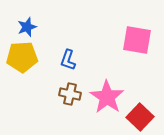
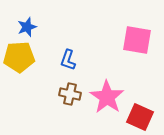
yellow pentagon: moved 3 px left
red square: rotated 20 degrees counterclockwise
